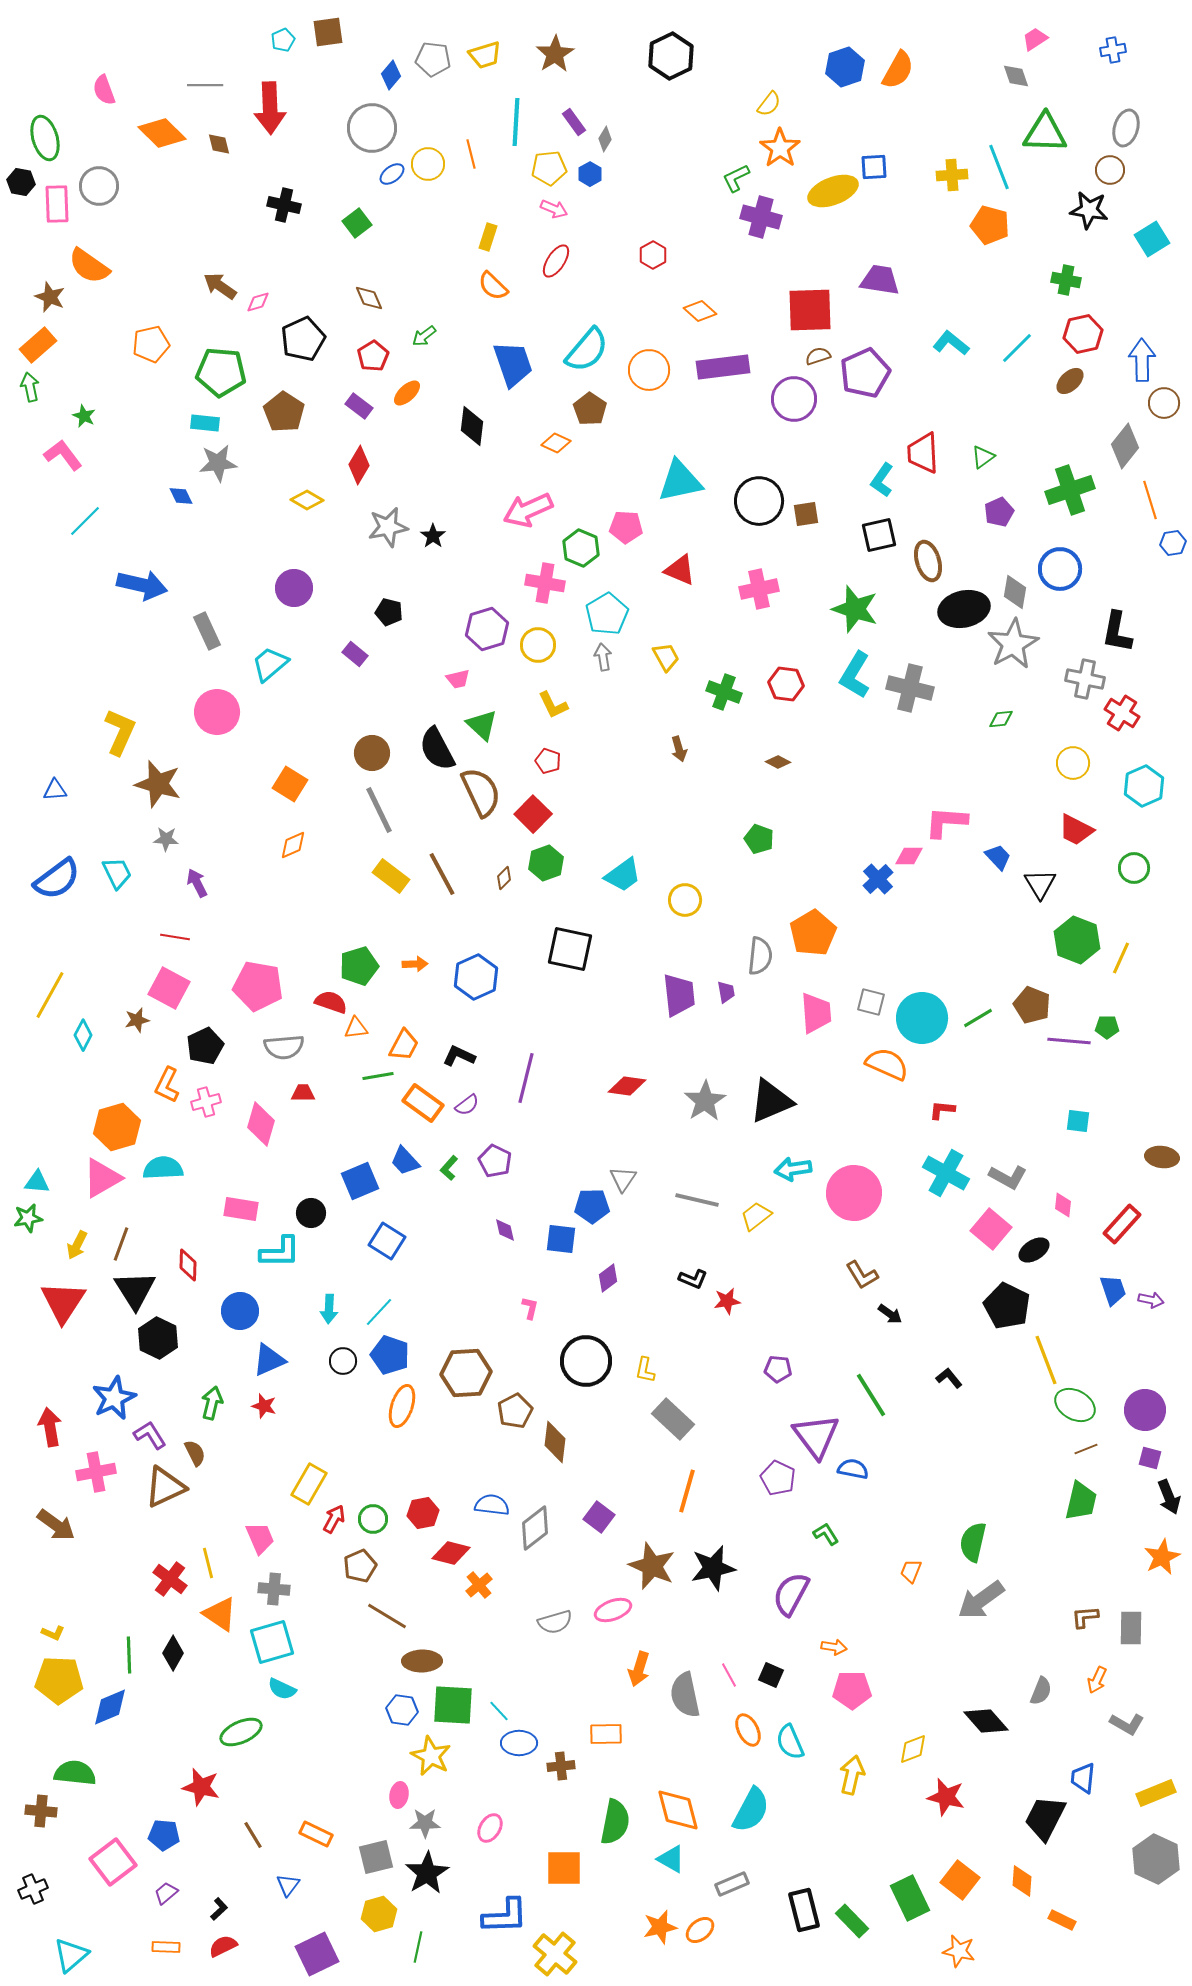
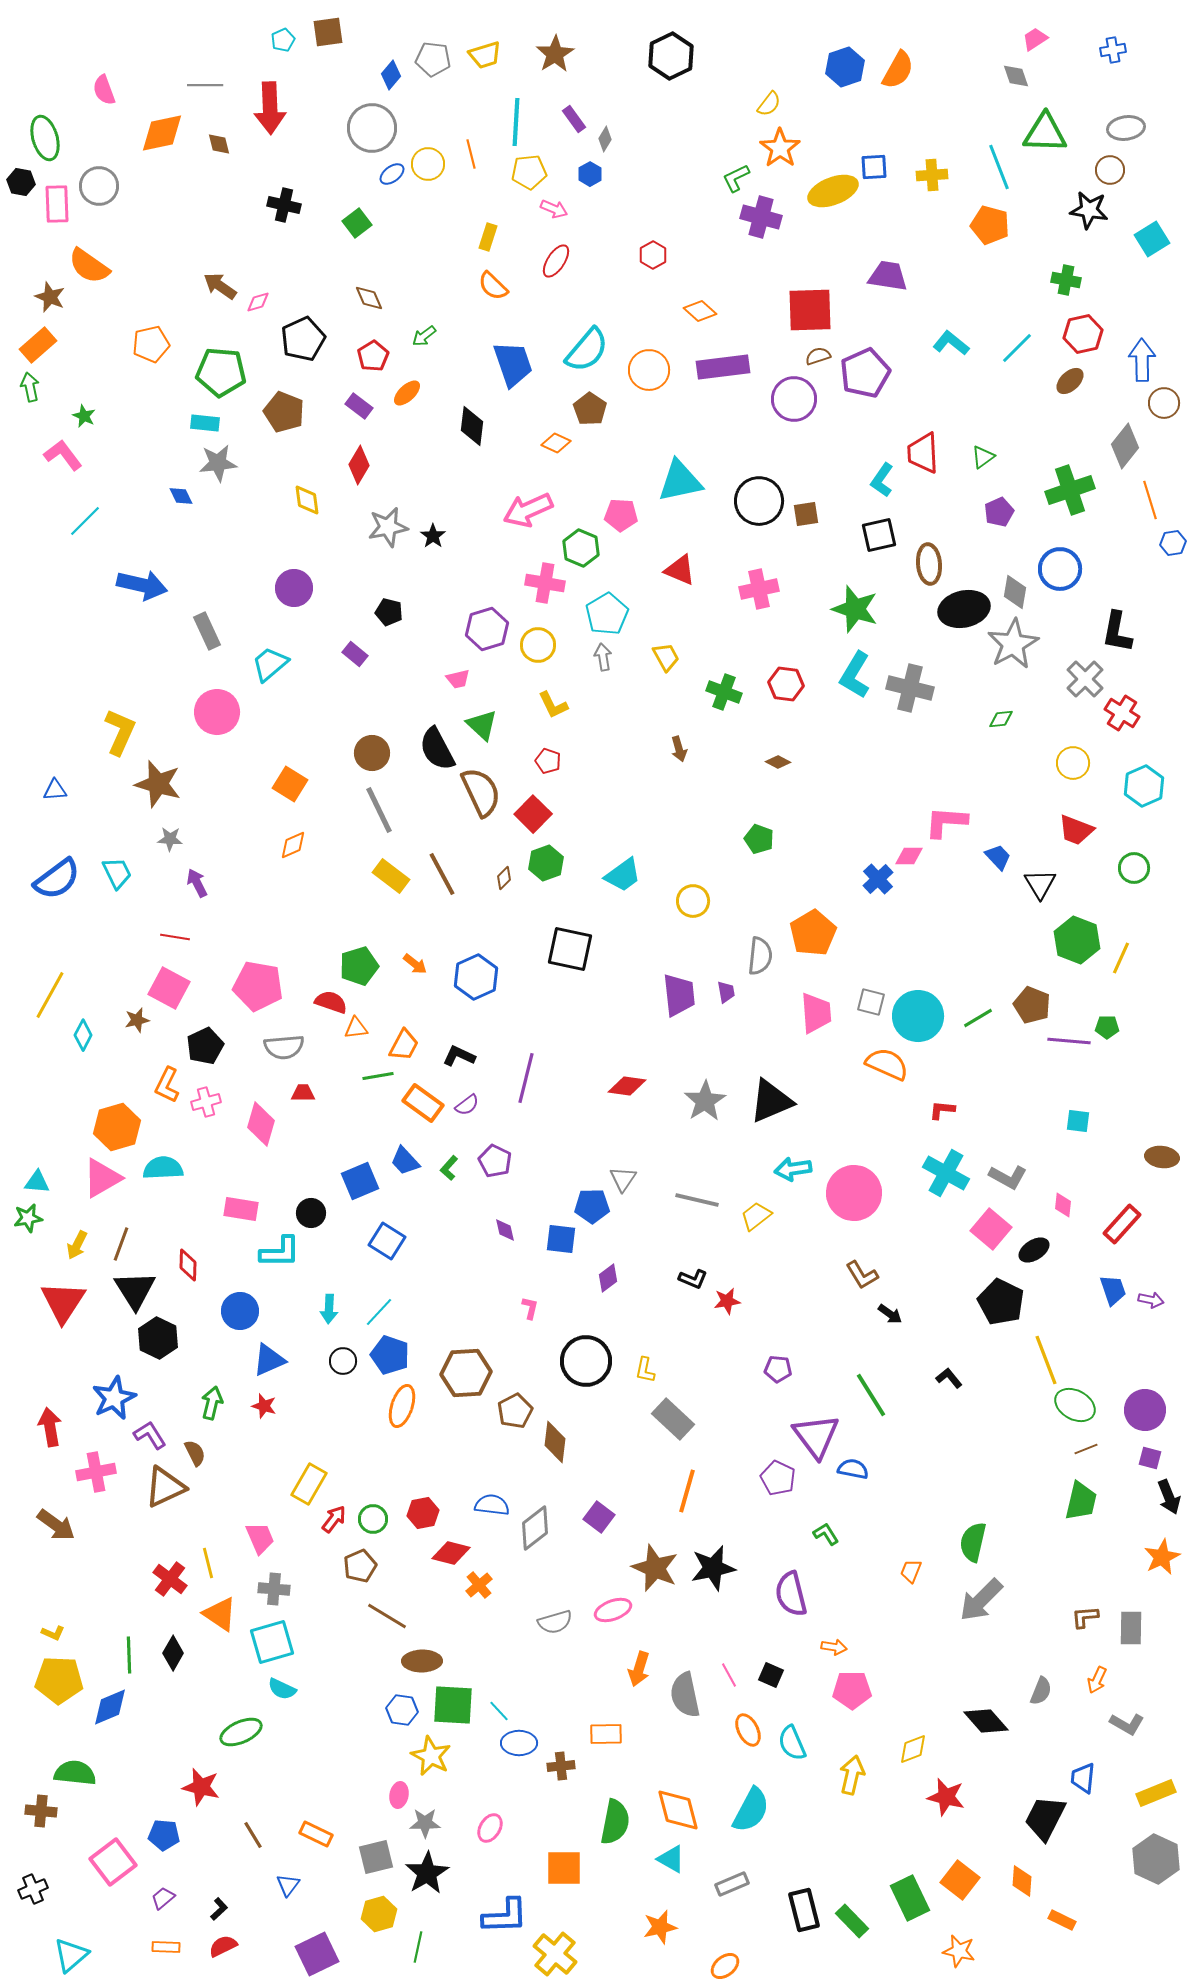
purple rectangle at (574, 122): moved 3 px up
gray ellipse at (1126, 128): rotated 66 degrees clockwise
orange diamond at (162, 133): rotated 57 degrees counterclockwise
yellow pentagon at (549, 168): moved 20 px left, 4 px down
yellow cross at (952, 175): moved 20 px left
purple trapezoid at (880, 280): moved 8 px right, 4 px up
brown pentagon at (284, 412): rotated 12 degrees counterclockwise
yellow diamond at (307, 500): rotated 52 degrees clockwise
pink pentagon at (626, 527): moved 5 px left, 12 px up
brown ellipse at (928, 561): moved 1 px right, 3 px down; rotated 12 degrees clockwise
gray cross at (1085, 679): rotated 33 degrees clockwise
red trapezoid at (1076, 830): rotated 6 degrees counterclockwise
gray star at (166, 839): moved 4 px right
yellow circle at (685, 900): moved 8 px right, 1 px down
orange arrow at (415, 964): rotated 40 degrees clockwise
cyan circle at (922, 1018): moved 4 px left, 2 px up
black pentagon at (1007, 1306): moved 6 px left, 4 px up
red arrow at (334, 1519): rotated 8 degrees clockwise
brown star at (652, 1566): moved 3 px right, 2 px down
purple semicircle at (791, 1594): rotated 42 degrees counterclockwise
gray arrow at (981, 1600): rotated 9 degrees counterclockwise
cyan semicircle at (790, 1742): moved 2 px right, 1 px down
purple trapezoid at (166, 1893): moved 3 px left, 5 px down
orange ellipse at (700, 1930): moved 25 px right, 36 px down
